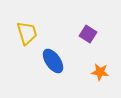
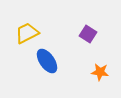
yellow trapezoid: rotated 100 degrees counterclockwise
blue ellipse: moved 6 px left
